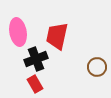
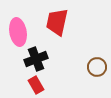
red trapezoid: moved 14 px up
red rectangle: moved 1 px right, 1 px down
